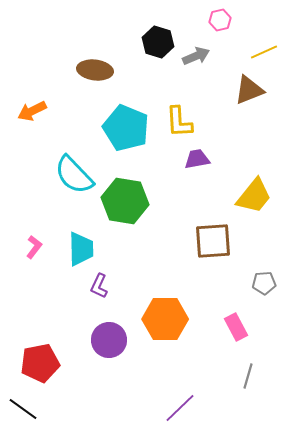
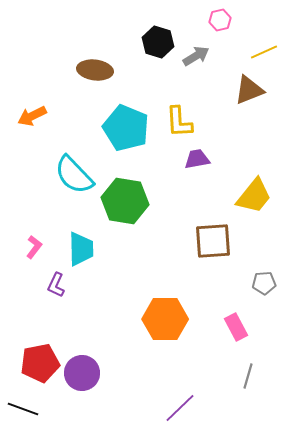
gray arrow: rotated 8 degrees counterclockwise
orange arrow: moved 5 px down
purple L-shape: moved 43 px left, 1 px up
purple circle: moved 27 px left, 33 px down
black line: rotated 16 degrees counterclockwise
